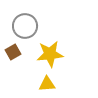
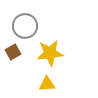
yellow star: moved 1 px up
